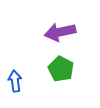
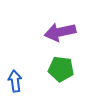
green pentagon: rotated 20 degrees counterclockwise
